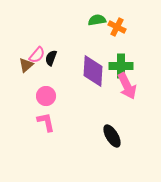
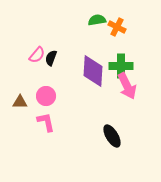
brown triangle: moved 6 px left, 37 px down; rotated 42 degrees clockwise
